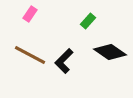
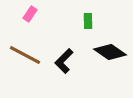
green rectangle: rotated 42 degrees counterclockwise
brown line: moved 5 px left
